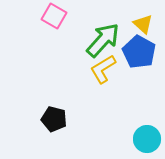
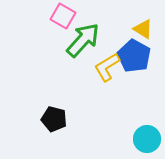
pink square: moved 9 px right
yellow triangle: moved 5 px down; rotated 10 degrees counterclockwise
green arrow: moved 20 px left
blue pentagon: moved 5 px left, 4 px down
yellow L-shape: moved 4 px right, 2 px up
